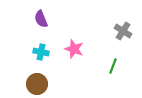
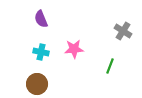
pink star: rotated 24 degrees counterclockwise
green line: moved 3 px left
